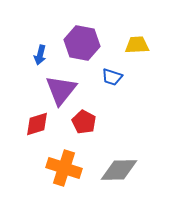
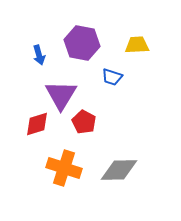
blue arrow: moved 1 px left; rotated 30 degrees counterclockwise
purple triangle: moved 5 px down; rotated 8 degrees counterclockwise
